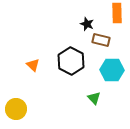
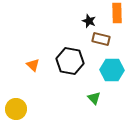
black star: moved 2 px right, 3 px up
brown rectangle: moved 1 px up
black hexagon: moved 1 px left; rotated 16 degrees counterclockwise
